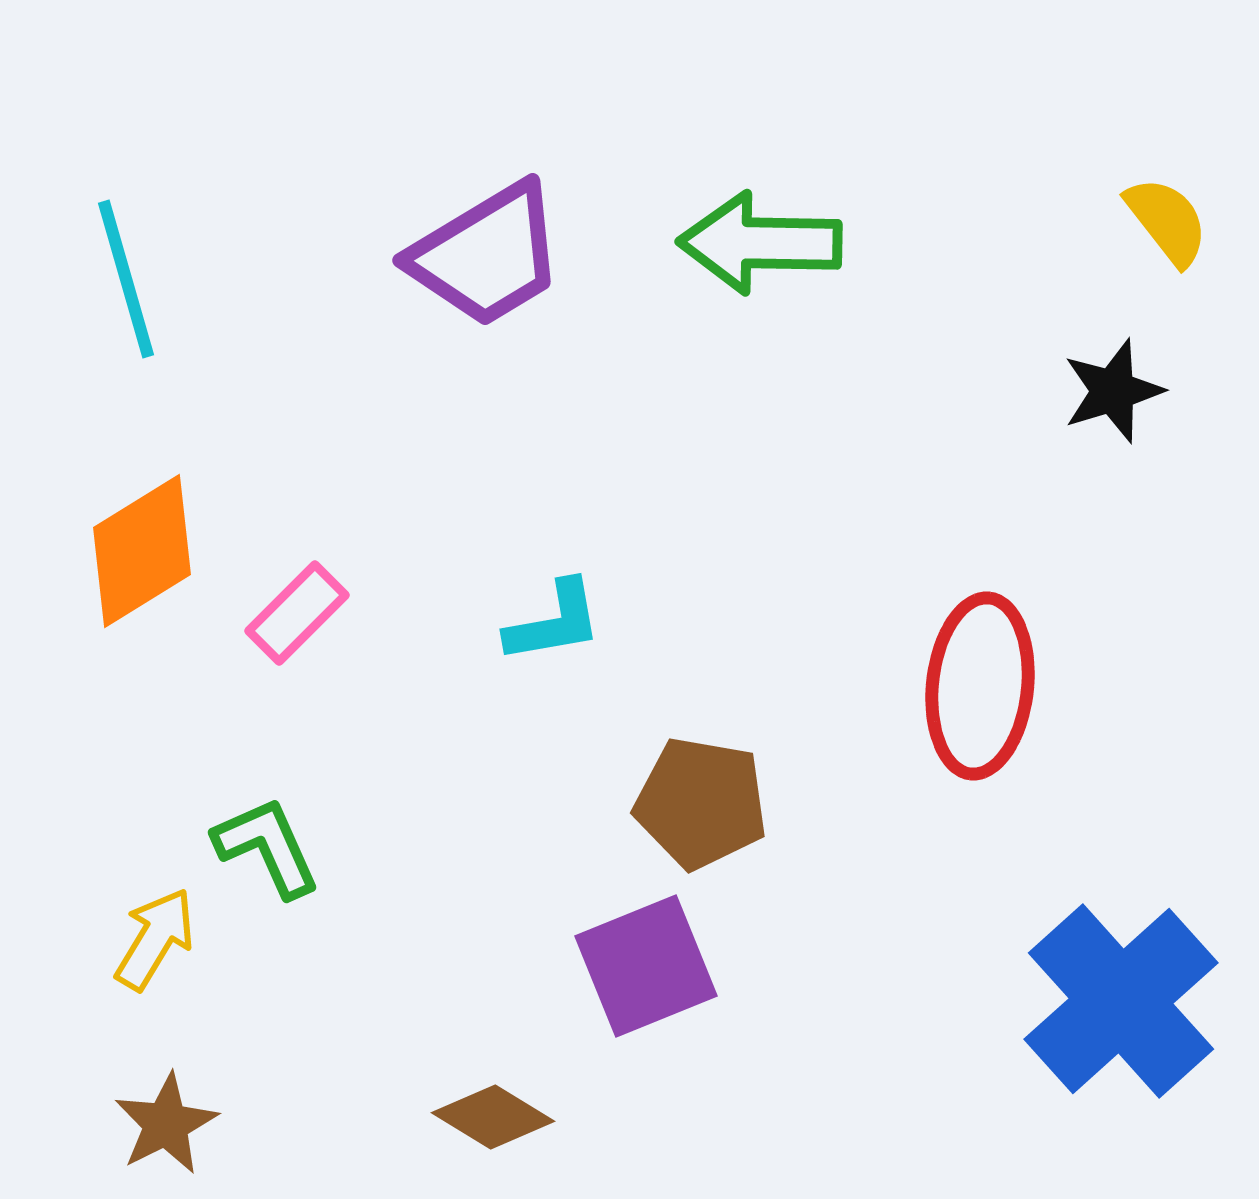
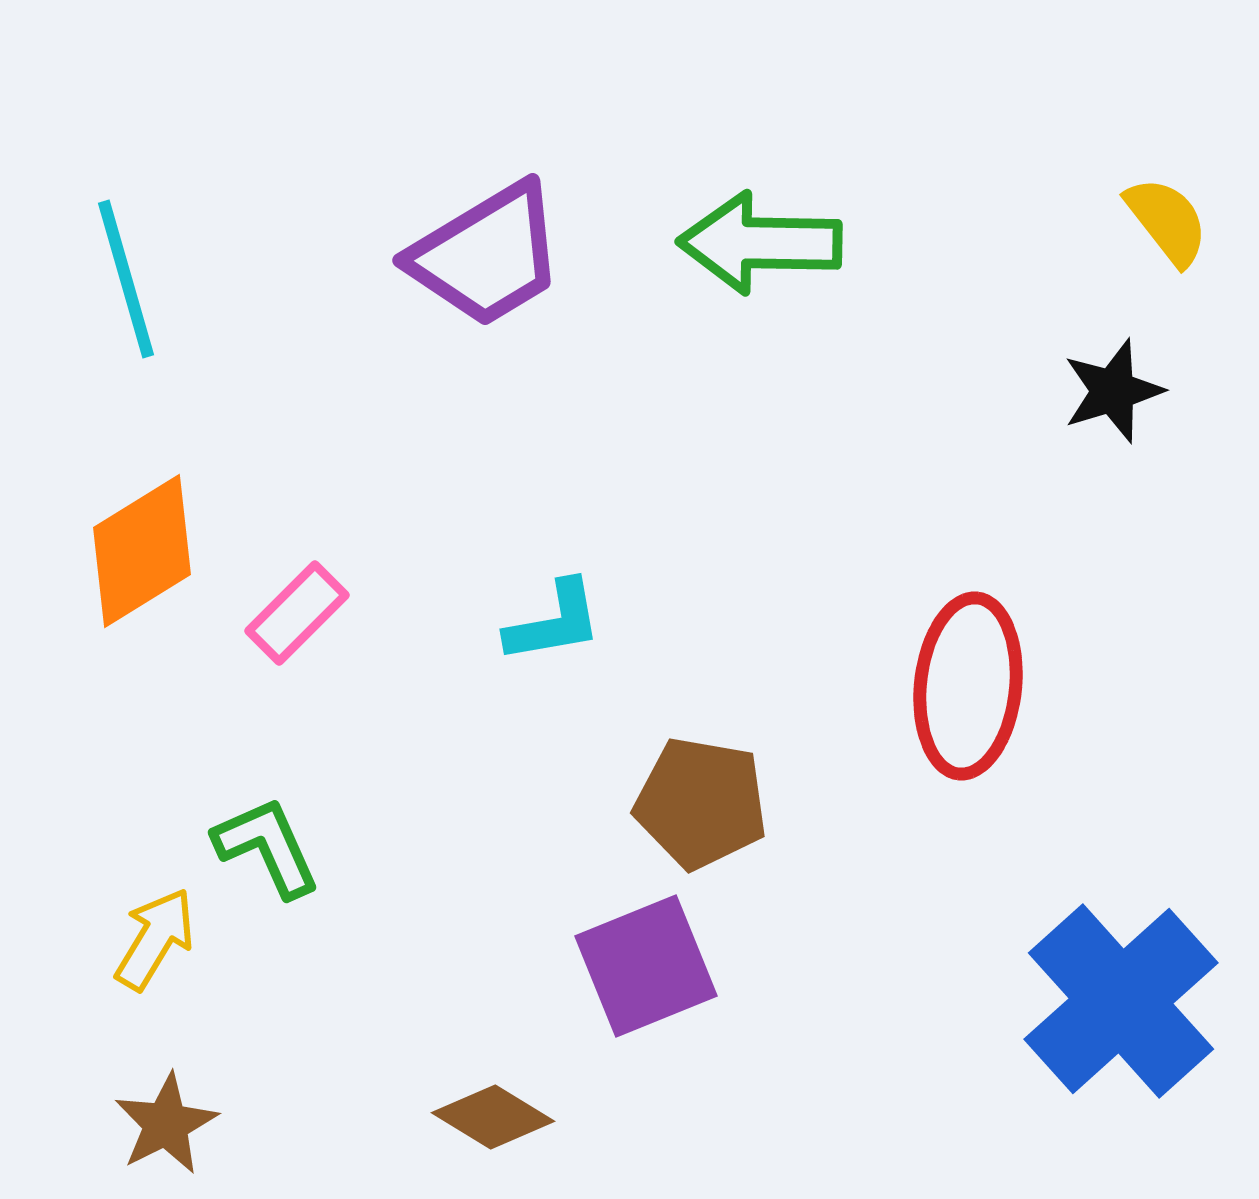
red ellipse: moved 12 px left
